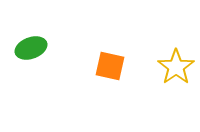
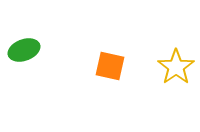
green ellipse: moved 7 px left, 2 px down
